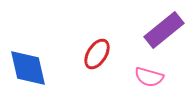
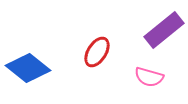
red ellipse: moved 2 px up
blue diamond: rotated 39 degrees counterclockwise
